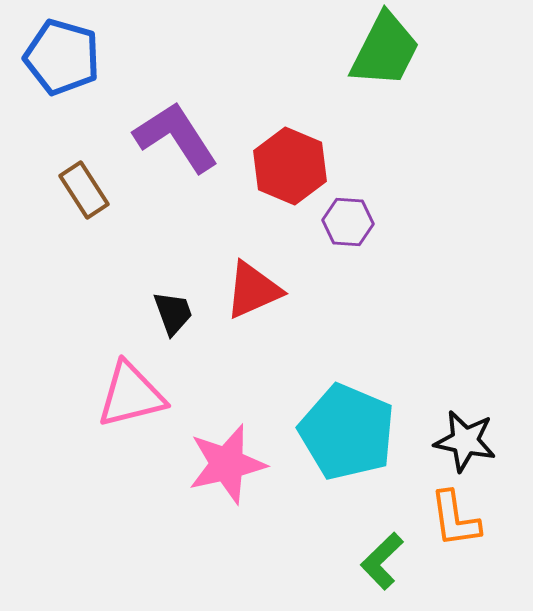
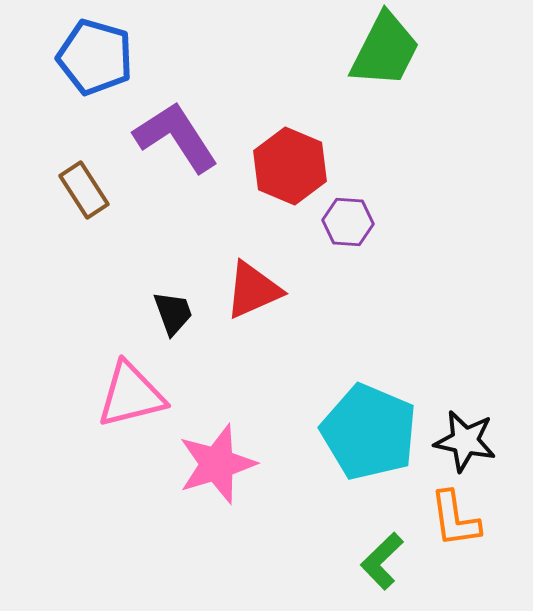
blue pentagon: moved 33 px right
cyan pentagon: moved 22 px right
pink star: moved 10 px left; rotated 4 degrees counterclockwise
